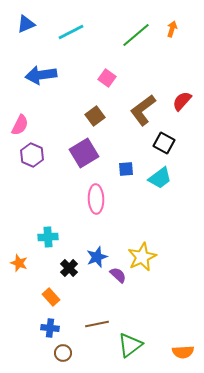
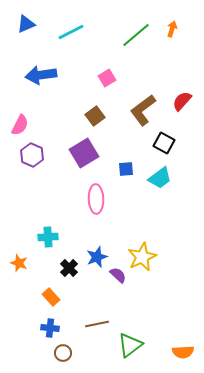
pink square: rotated 24 degrees clockwise
